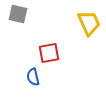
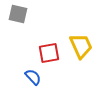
yellow trapezoid: moved 8 px left, 23 px down
blue semicircle: rotated 150 degrees clockwise
